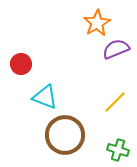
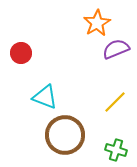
red circle: moved 11 px up
green cross: moved 2 px left
